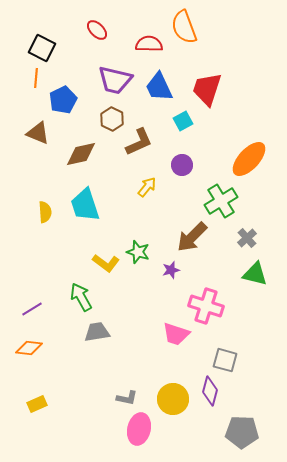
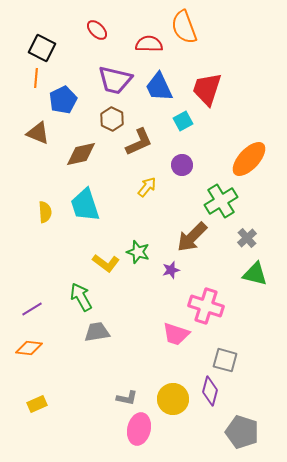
gray pentagon: rotated 16 degrees clockwise
